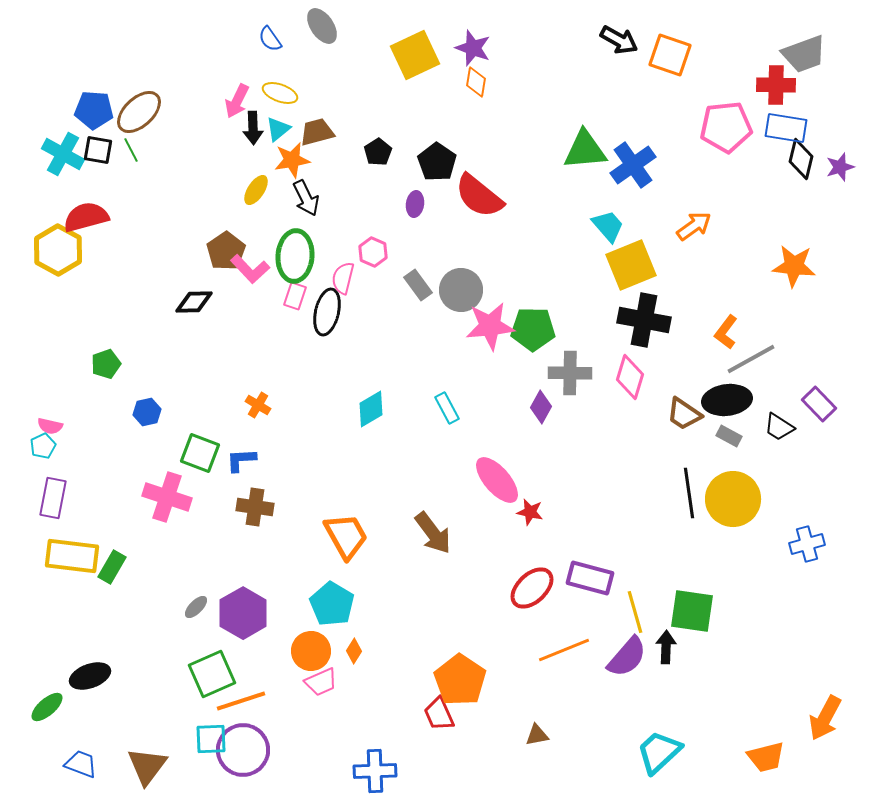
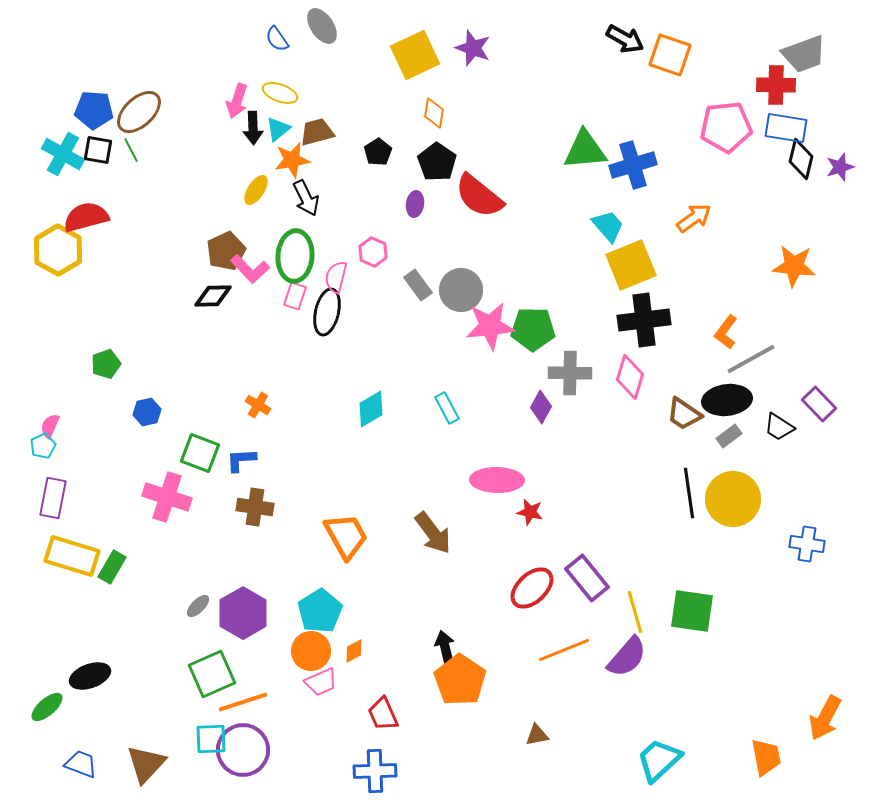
blue semicircle at (270, 39): moved 7 px right
black arrow at (619, 40): moved 6 px right, 1 px up
orange diamond at (476, 82): moved 42 px left, 31 px down
pink arrow at (237, 101): rotated 8 degrees counterclockwise
blue cross at (633, 165): rotated 18 degrees clockwise
orange arrow at (694, 226): moved 8 px up
brown pentagon at (226, 251): rotated 9 degrees clockwise
pink semicircle at (343, 278): moved 7 px left, 1 px up
black diamond at (194, 302): moved 19 px right, 6 px up
black cross at (644, 320): rotated 18 degrees counterclockwise
pink semicircle at (50, 426): rotated 100 degrees clockwise
gray rectangle at (729, 436): rotated 65 degrees counterclockwise
pink ellipse at (497, 480): rotated 48 degrees counterclockwise
blue cross at (807, 544): rotated 24 degrees clockwise
yellow rectangle at (72, 556): rotated 10 degrees clockwise
purple rectangle at (590, 578): moved 3 px left; rotated 36 degrees clockwise
cyan pentagon at (332, 604): moved 12 px left, 7 px down; rotated 9 degrees clockwise
gray ellipse at (196, 607): moved 2 px right, 1 px up
black arrow at (666, 647): moved 221 px left; rotated 16 degrees counterclockwise
orange diamond at (354, 651): rotated 30 degrees clockwise
orange line at (241, 701): moved 2 px right, 1 px down
red trapezoid at (439, 714): moved 56 px left
cyan trapezoid at (659, 752): moved 8 px down
orange trapezoid at (766, 757): rotated 87 degrees counterclockwise
brown triangle at (147, 766): moved 1 px left, 2 px up; rotated 6 degrees clockwise
